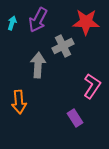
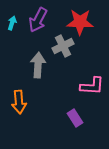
red star: moved 6 px left
pink L-shape: rotated 60 degrees clockwise
